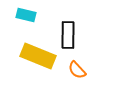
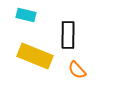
yellow rectangle: moved 3 px left
